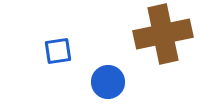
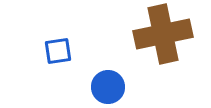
blue circle: moved 5 px down
